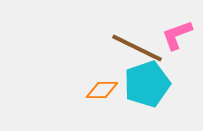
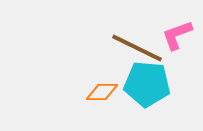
cyan pentagon: rotated 24 degrees clockwise
orange diamond: moved 2 px down
